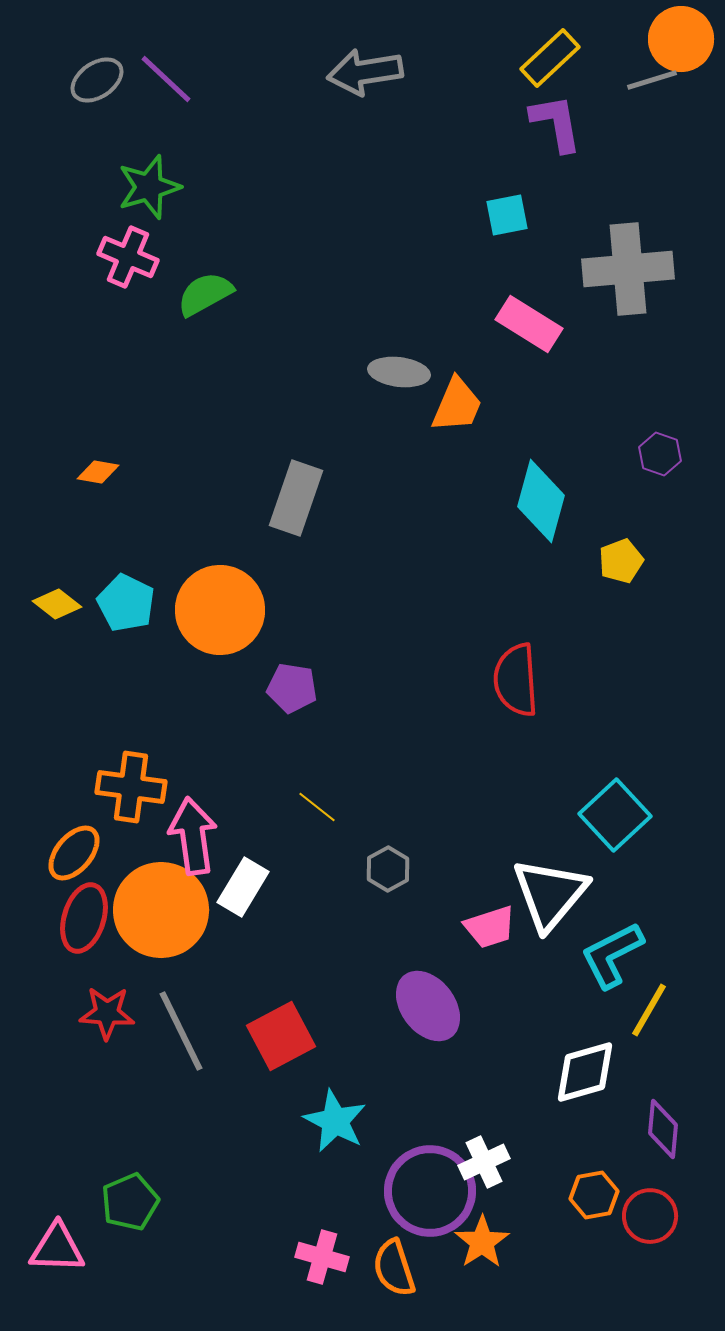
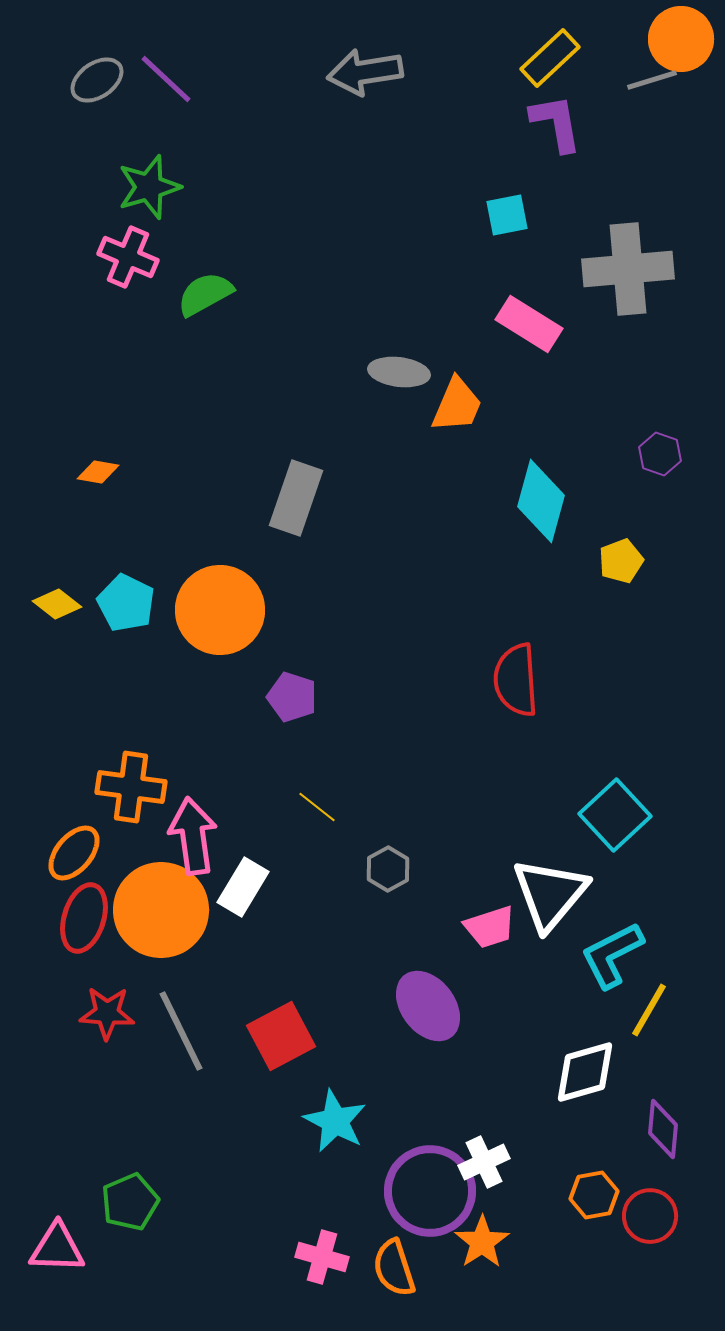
purple pentagon at (292, 688): moved 9 px down; rotated 9 degrees clockwise
